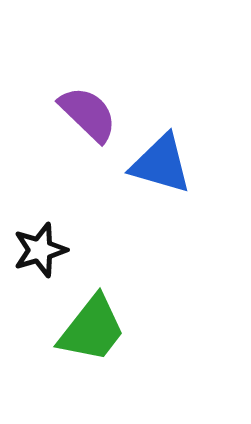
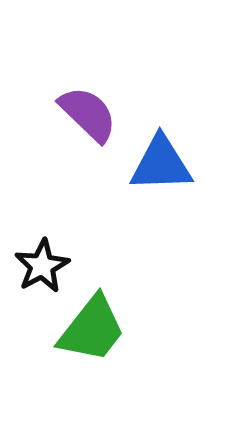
blue triangle: rotated 18 degrees counterclockwise
black star: moved 2 px right, 16 px down; rotated 12 degrees counterclockwise
